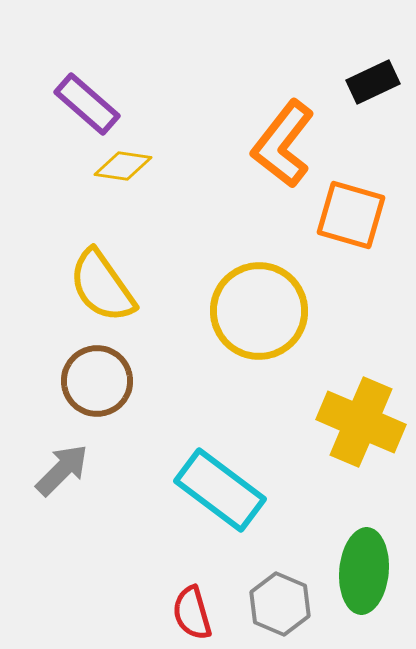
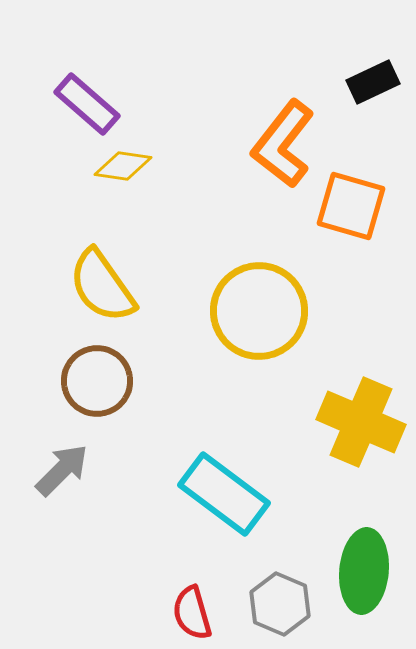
orange square: moved 9 px up
cyan rectangle: moved 4 px right, 4 px down
